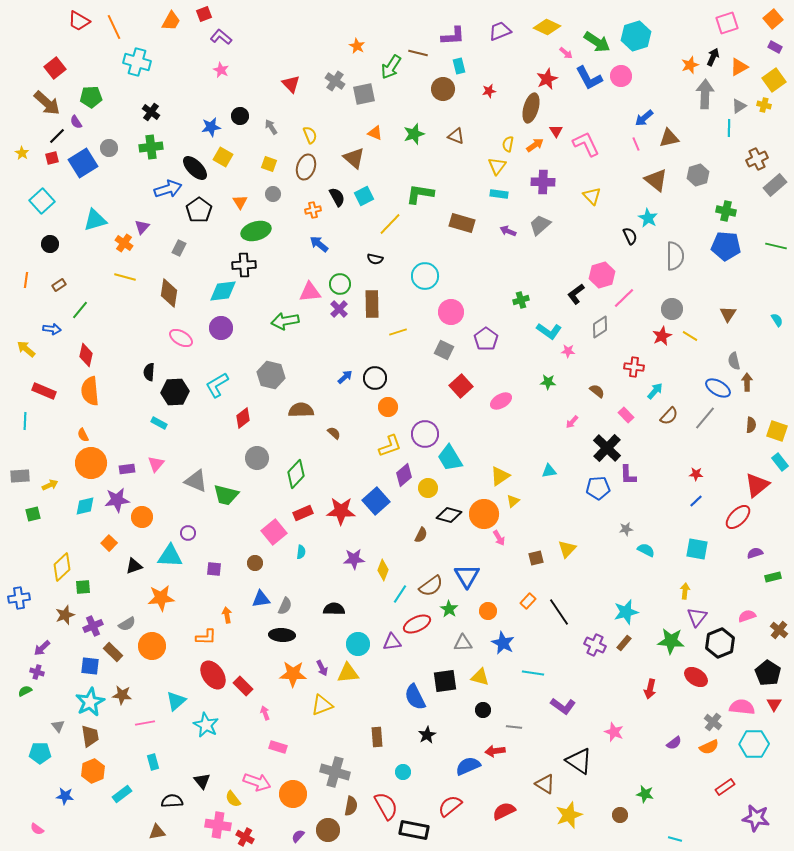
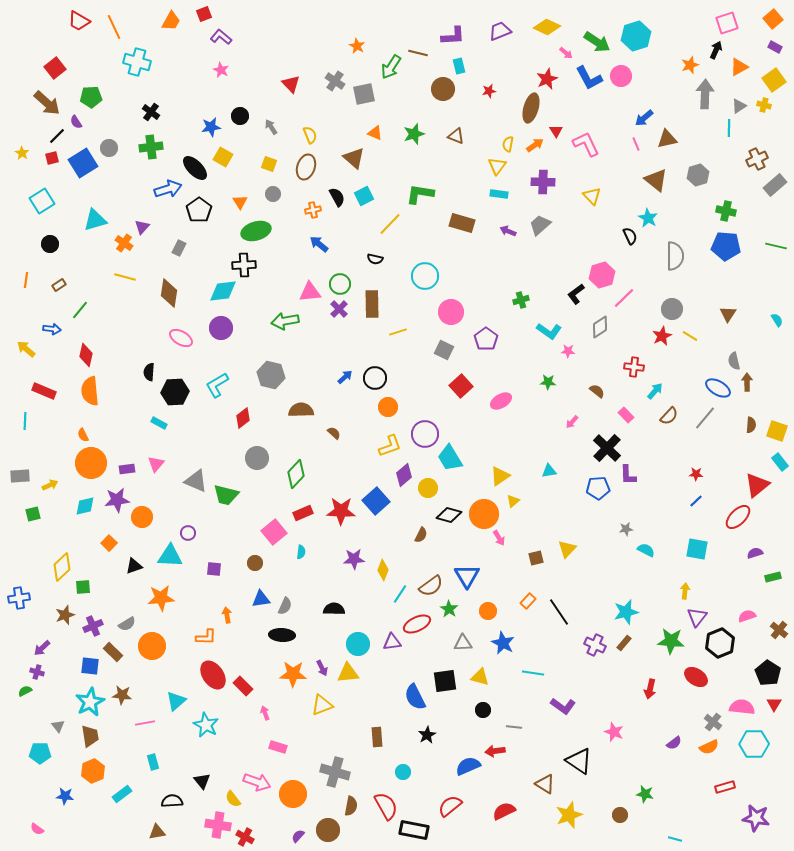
black arrow at (713, 57): moved 3 px right, 7 px up
brown triangle at (669, 138): moved 2 px left, 1 px down
cyan square at (42, 201): rotated 10 degrees clockwise
red rectangle at (725, 787): rotated 18 degrees clockwise
